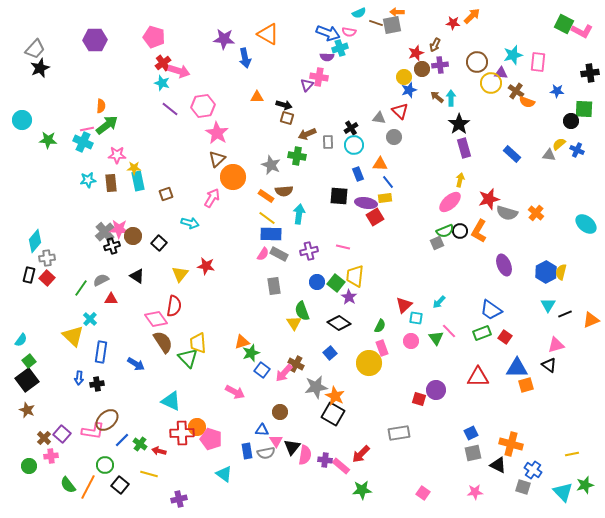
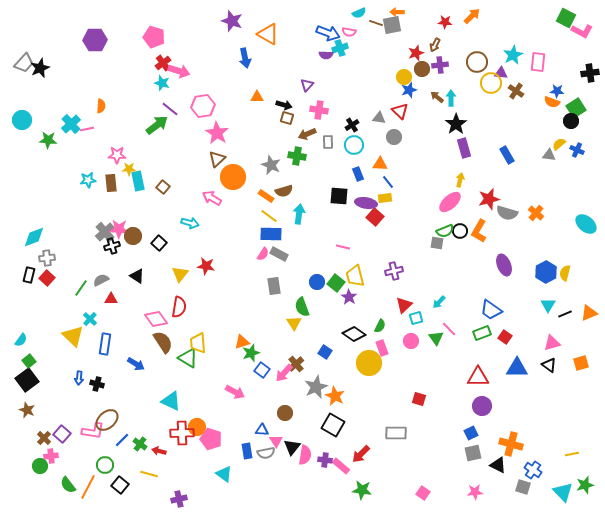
red star at (453, 23): moved 8 px left, 1 px up
green square at (564, 24): moved 2 px right, 6 px up
purple star at (224, 39): moved 8 px right, 18 px up; rotated 15 degrees clockwise
gray trapezoid at (35, 49): moved 11 px left, 14 px down
cyan star at (513, 55): rotated 12 degrees counterclockwise
purple semicircle at (327, 57): moved 1 px left, 2 px up
pink cross at (319, 77): moved 33 px down
orange semicircle at (527, 102): moved 25 px right
green square at (584, 109): moved 8 px left, 1 px up; rotated 36 degrees counterclockwise
black star at (459, 124): moved 3 px left
green arrow at (107, 125): moved 50 px right
black cross at (351, 128): moved 1 px right, 3 px up
cyan cross at (83, 142): moved 12 px left, 18 px up; rotated 24 degrees clockwise
blue rectangle at (512, 154): moved 5 px left, 1 px down; rotated 18 degrees clockwise
yellow star at (134, 168): moved 5 px left, 1 px down
brown semicircle at (284, 191): rotated 12 degrees counterclockwise
brown square at (166, 194): moved 3 px left, 7 px up; rotated 32 degrees counterclockwise
pink arrow at (212, 198): rotated 90 degrees counterclockwise
red square at (375, 217): rotated 18 degrees counterclockwise
yellow line at (267, 218): moved 2 px right, 2 px up
cyan diamond at (35, 241): moved 1 px left, 4 px up; rotated 30 degrees clockwise
gray square at (437, 243): rotated 32 degrees clockwise
purple cross at (309, 251): moved 85 px right, 20 px down
yellow semicircle at (561, 272): moved 4 px right, 1 px down
yellow trapezoid at (355, 276): rotated 20 degrees counterclockwise
red semicircle at (174, 306): moved 5 px right, 1 px down
green semicircle at (302, 311): moved 4 px up
cyan square at (416, 318): rotated 24 degrees counterclockwise
orange triangle at (591, 320): moved 2 px left, 7 px up
black diamond at (339, 323): moved 15 px right, 11 px down
pink line at (449, 331): moved 2 px up
pink triangle at (556, 345): moved 4 px left, 2 px up
blue rectangle at (101, 352): moved 4 px right, 8 px up
blue square at (330, 353): moved 5 px left, 1 px up; rotated 16 degrees counterclockwise
green triangle at (188, 358): rotated 15 degrees counterclockwise
brown cross at (296, 364): rotated 21 degrees clockwise
black cross at (97, 384): rotated 24 degrees clockwise
orange square at (526, 385): moved 55 px right, 22 px up
gray star at (316, 387): rotated 15 degrees counterclockwise
purple circle at (436, 390): moved 46 px right, 16 px down
brown circle at (280, 412): moved 5 px right, 1 px down
black square at (333, 414): moved 11 px down
gray rectangle at (399, 433): moved 3 px left; rotated 10 degrees clockwise
green circle at (29, 466): moved 11 px right
green star at (362, 490): rotated 12 degrees clockwise
